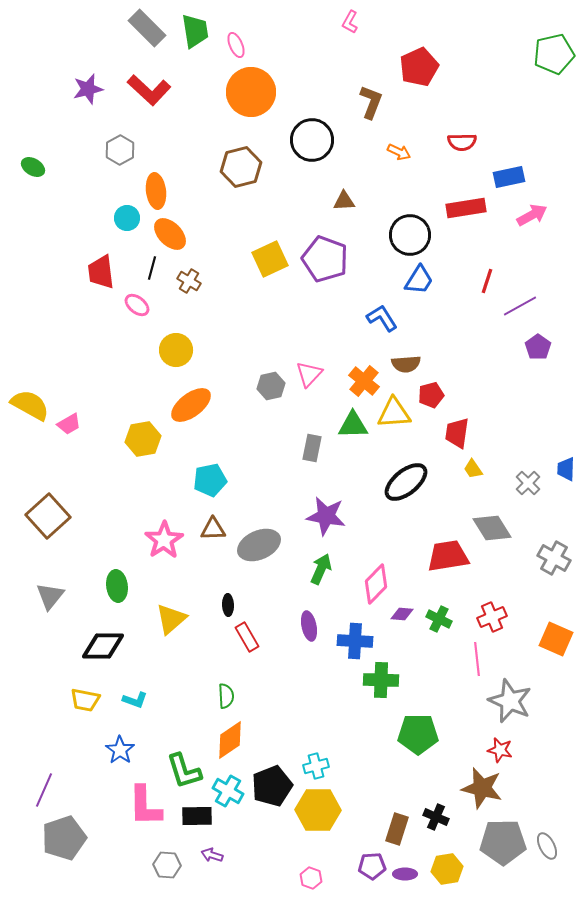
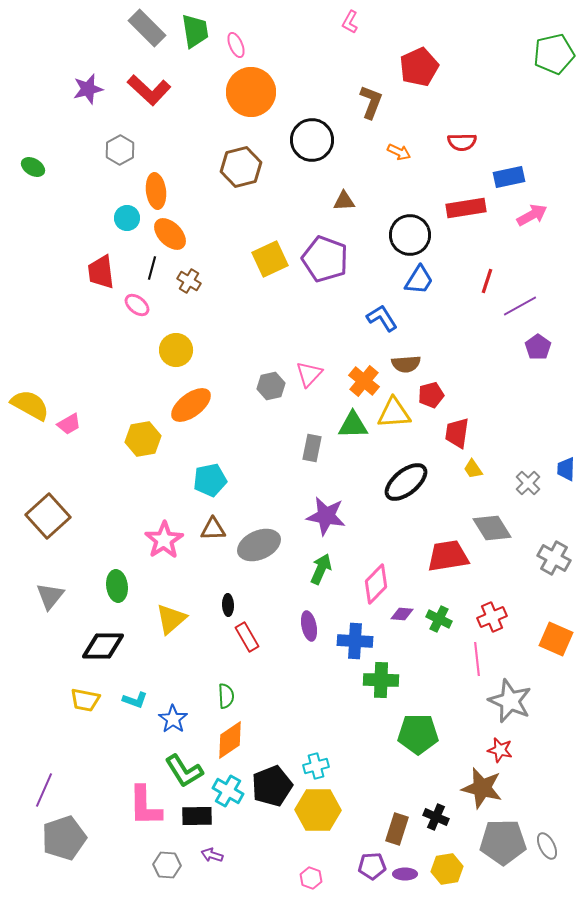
blue star at (120, 750): moved 53 px right, 31 px up
green L-shape at (184, 771): rotated 15 degrees counterclockwise
